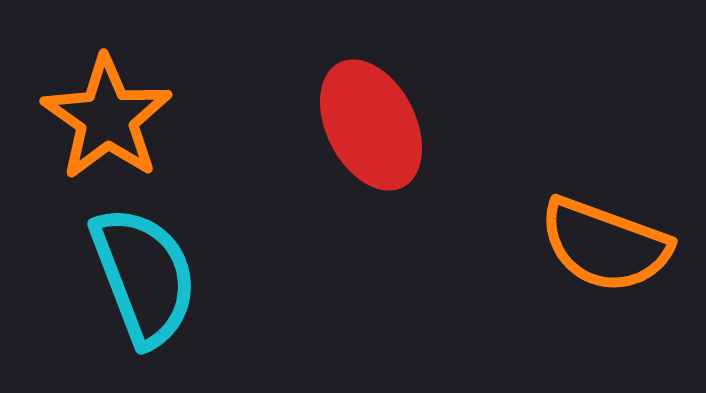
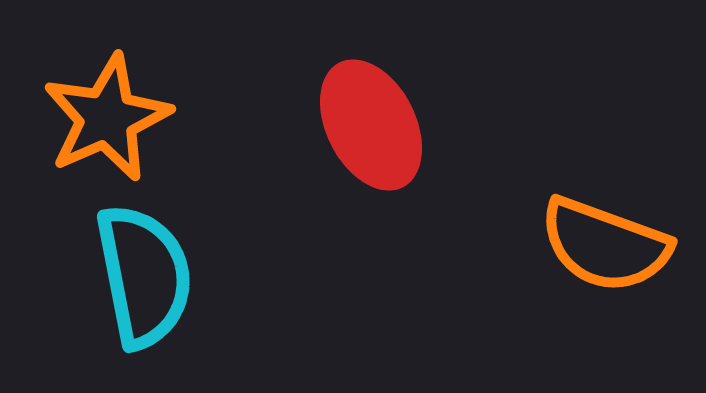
orange star: rotated 13 degrees clockwise
cyan semicircle: rotated 10 degrees clockwise
